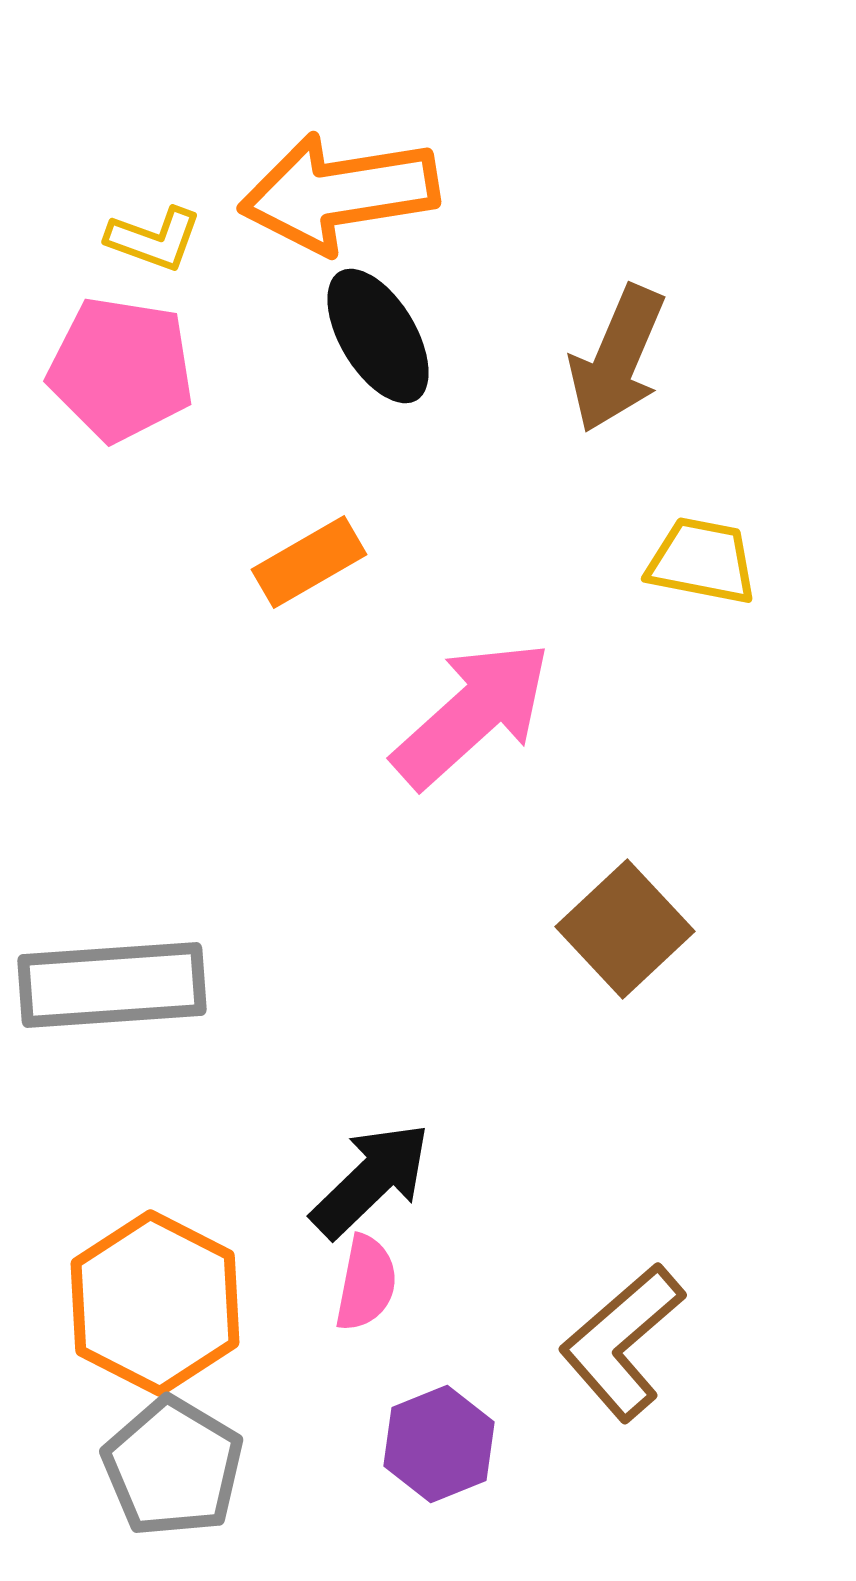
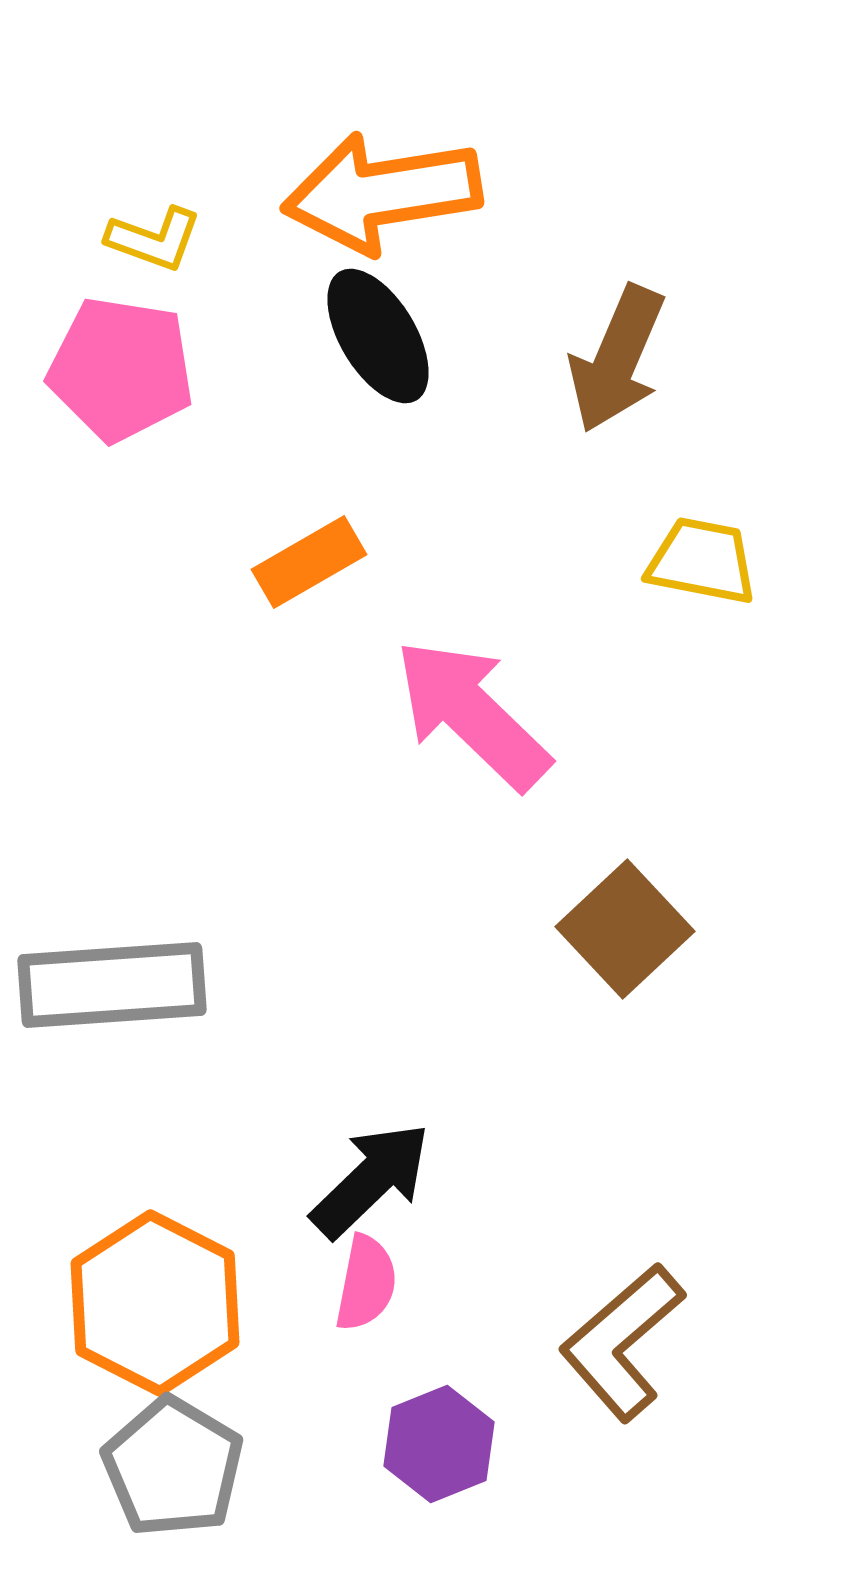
orange arrow: moved 43 px right
pink arrow: rotated 94 degrees counterclockwise
